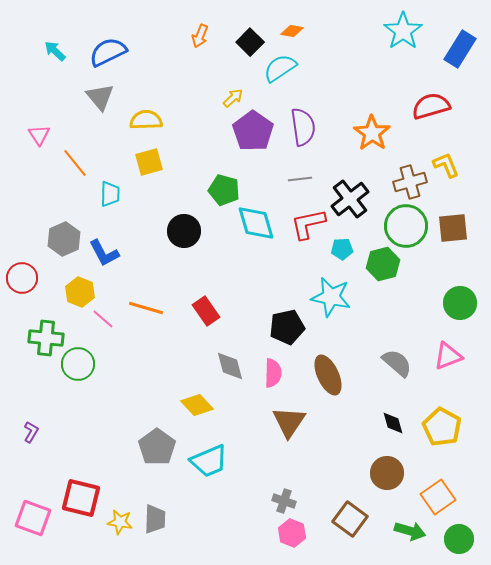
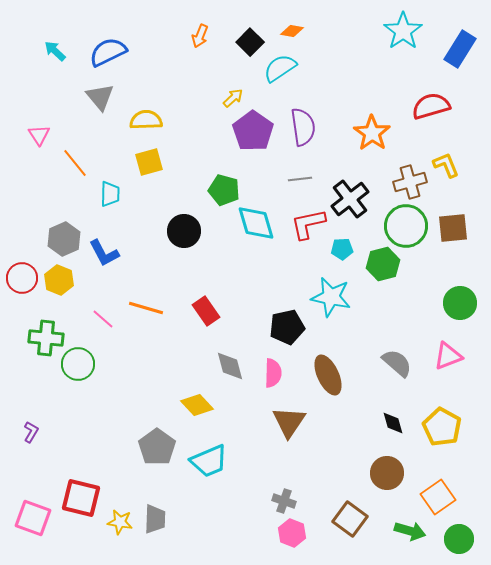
yellow hexagon at (80, 292): moved 21 px left, 12 px up
